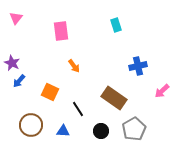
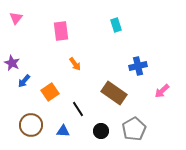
orange arrow: moved 1 px right, 2 px up
blue arrow: moved 5 px right
orange square: rotated 30 degrees clockwise
brown rectangle: moved 5 px up
